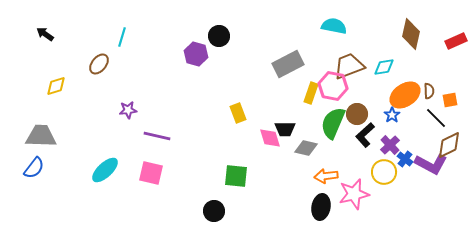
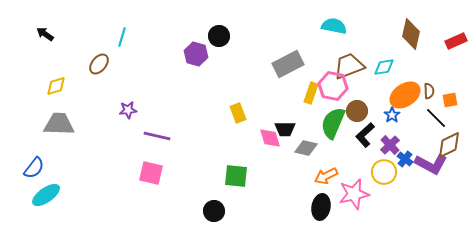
brown circle at (357, 114): moved 3 px up
gray trapezoid at (41, 136): moved 18 px right, 12 px up
cyan ellipse at (105, 170): moved 59 px left, 25 px down; rotated 8 degrees clockwise
orange arrow at (326, 176): rotated 20 degrees counterclockwise
